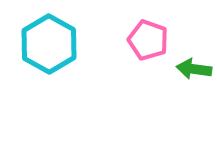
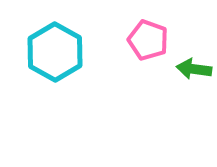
cyan hexagon: moved 6 px right, 8 px down
